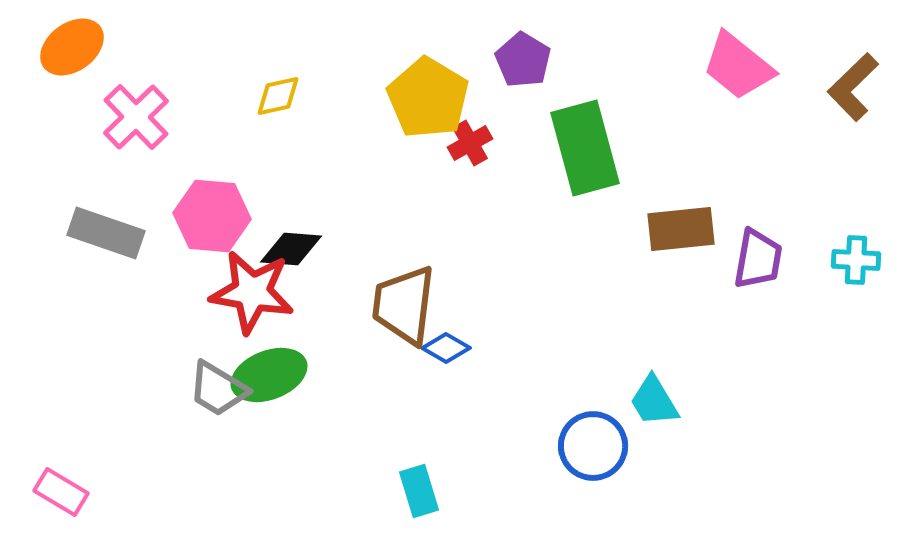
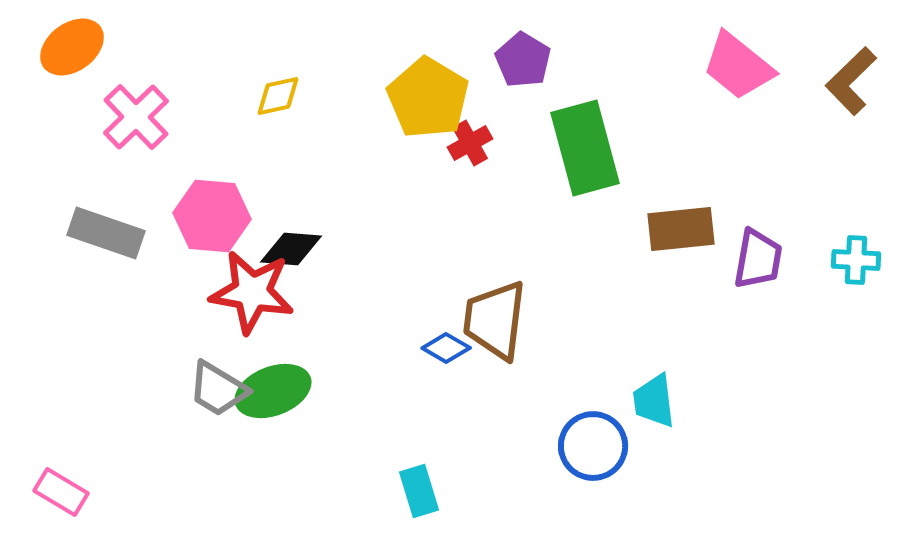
brown L-shape: moved 2 px left, 6 px up
brown trapezoid: moved 91 px right, 15 px down
green ellipse: moved 4 px right, 16 px down
cyan trapezoid: rotated 24 degrees clockwise
